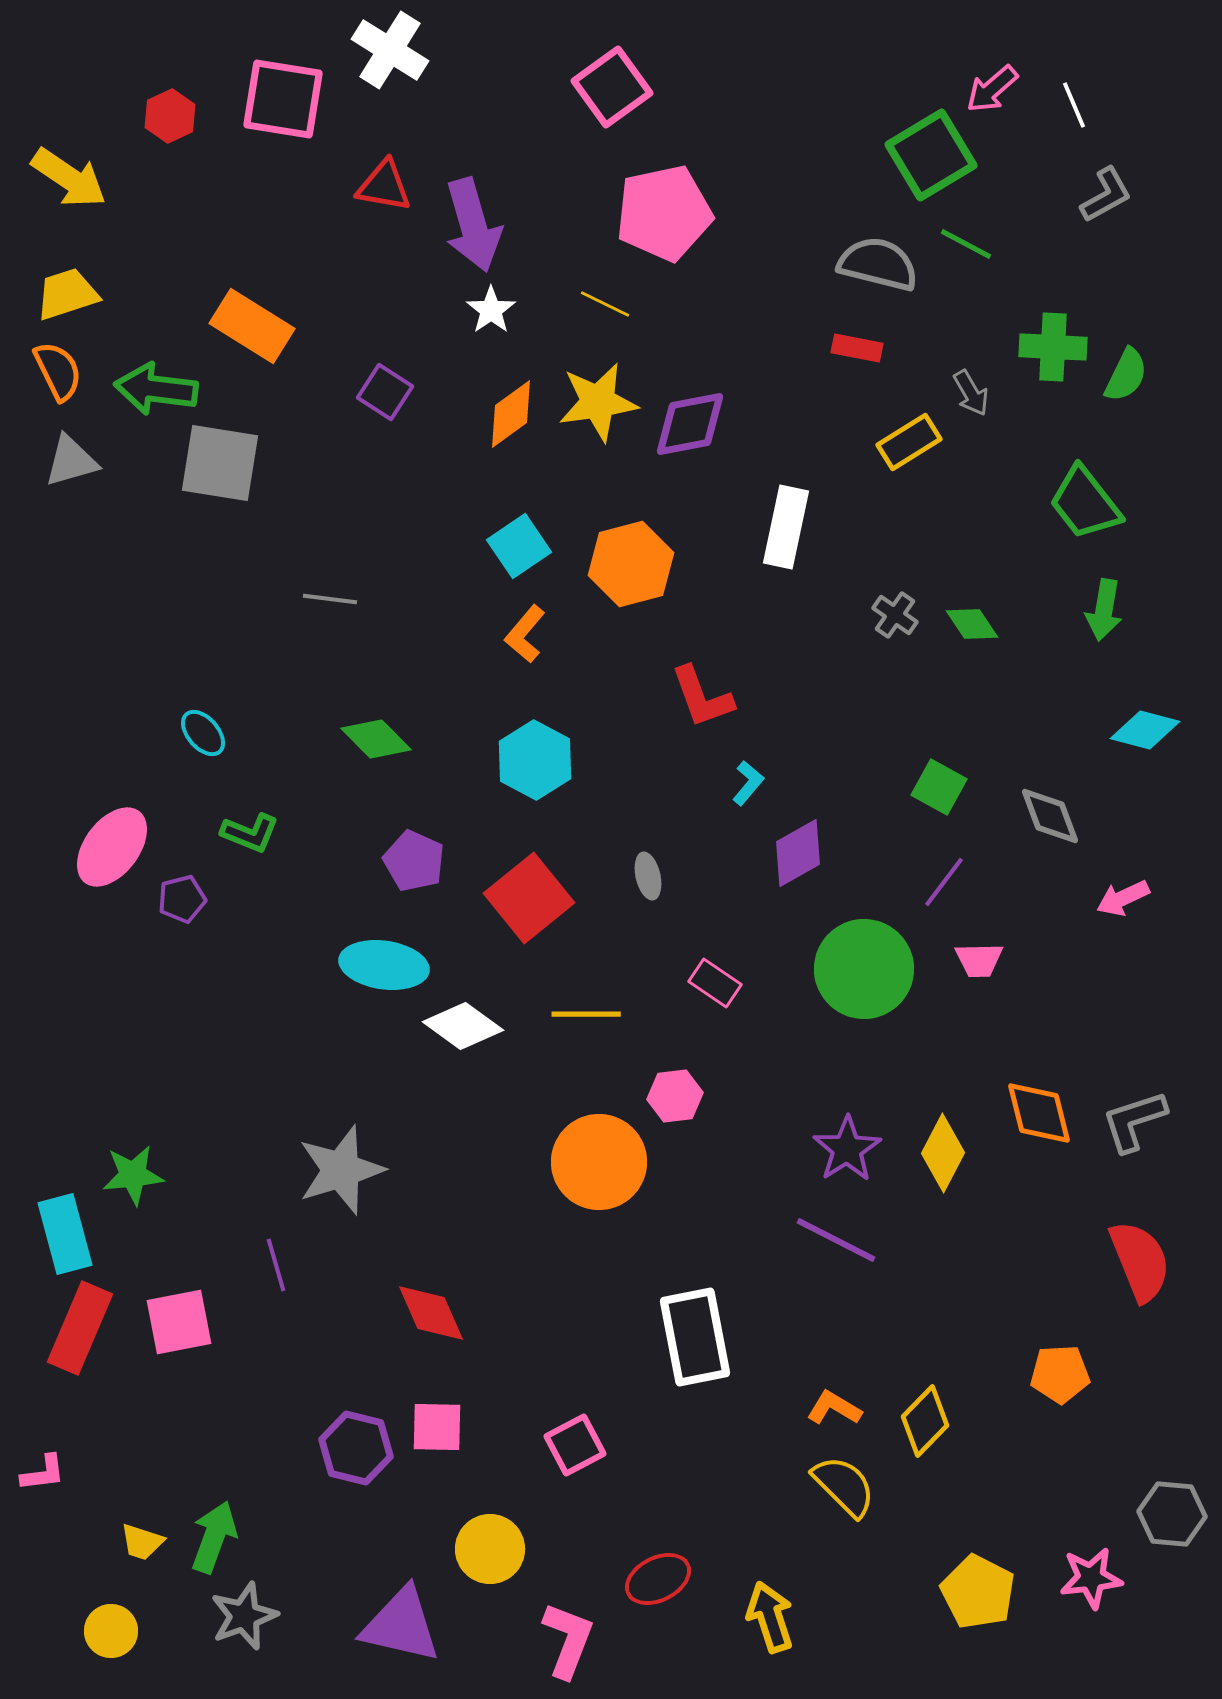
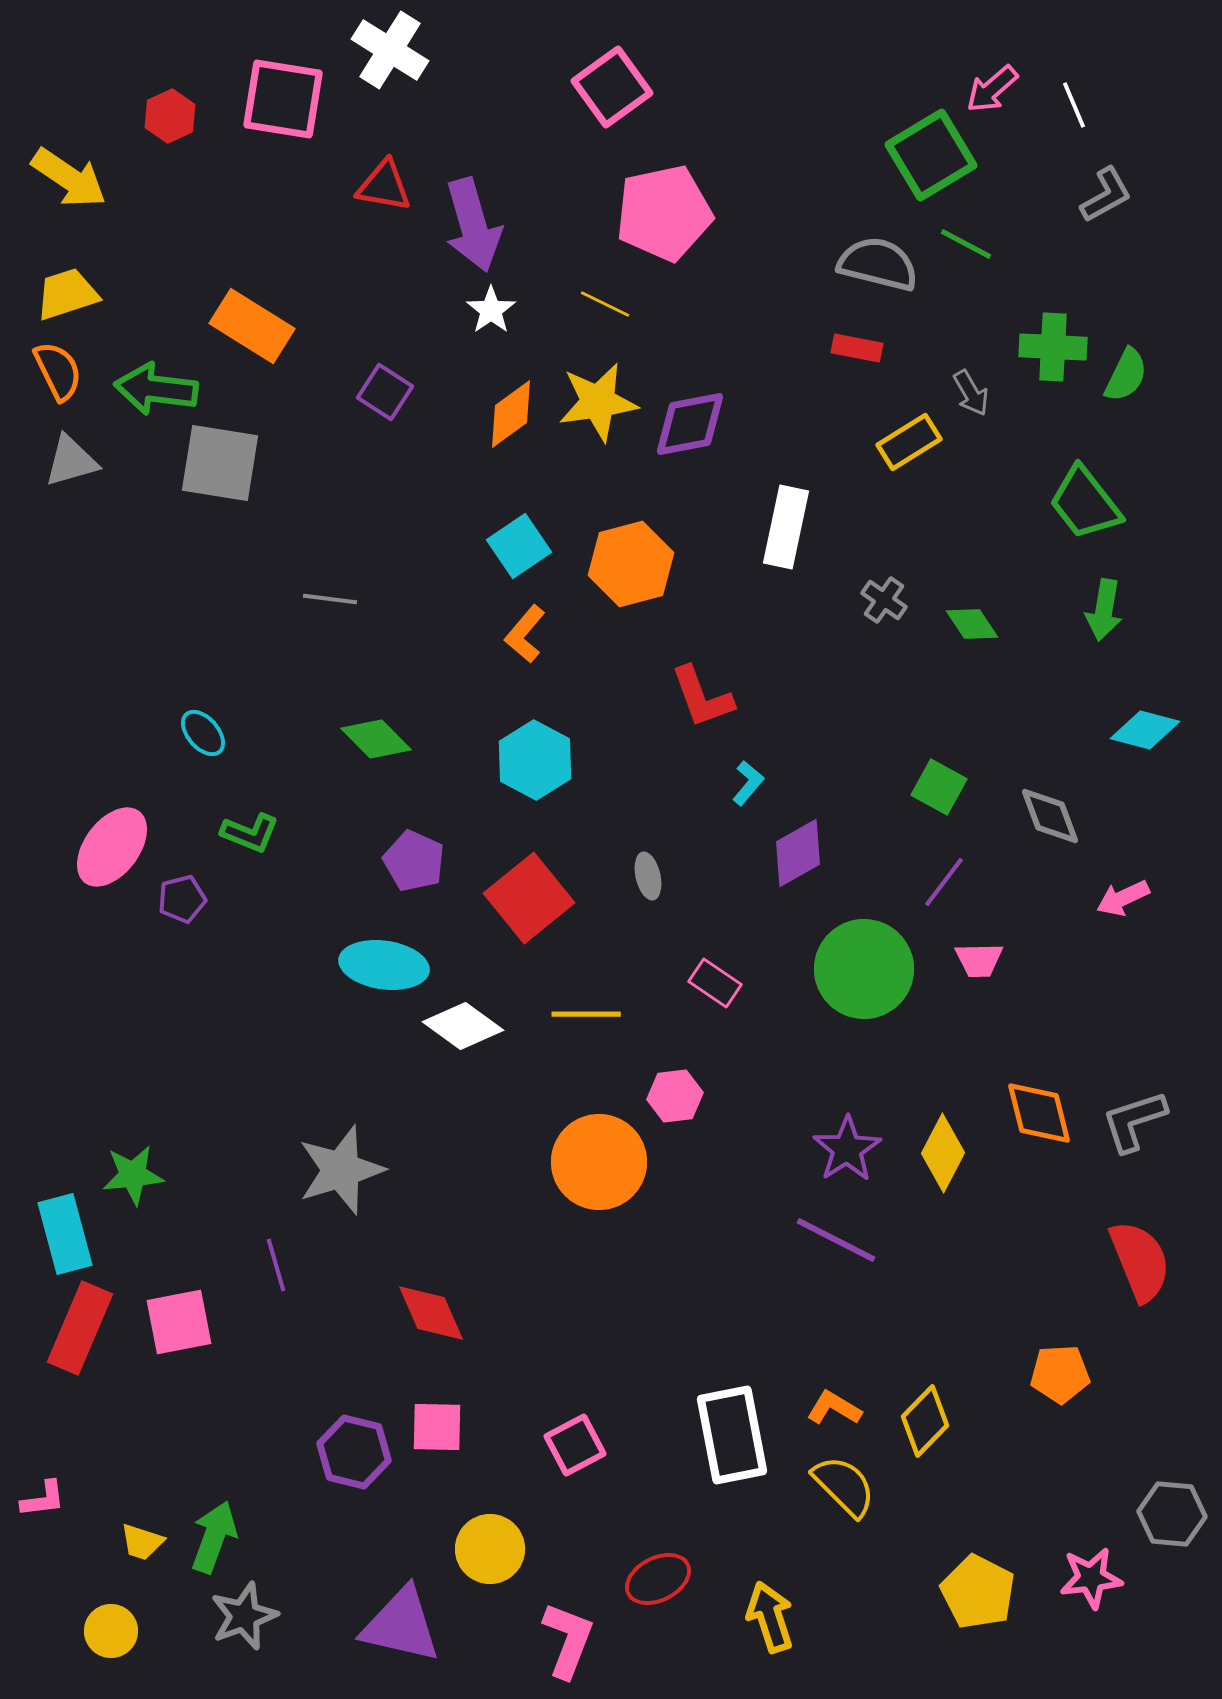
gray cross at (895, 615): moved 11 px left, 15 px up
white rectangle at (695, 1337): moved 37 px right, 98 px down
purple hexagon at (356, 1448): moved 2 px left, 4 px down
pink L-shape at (43, 1473): moved 26 px down
